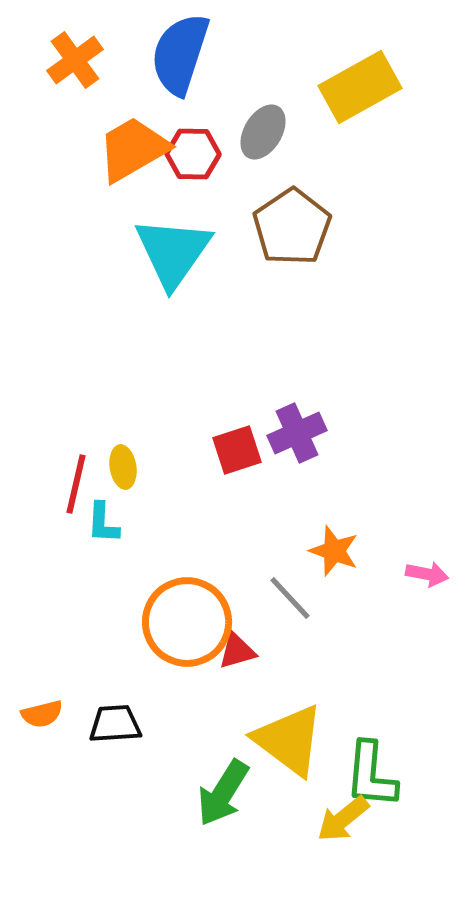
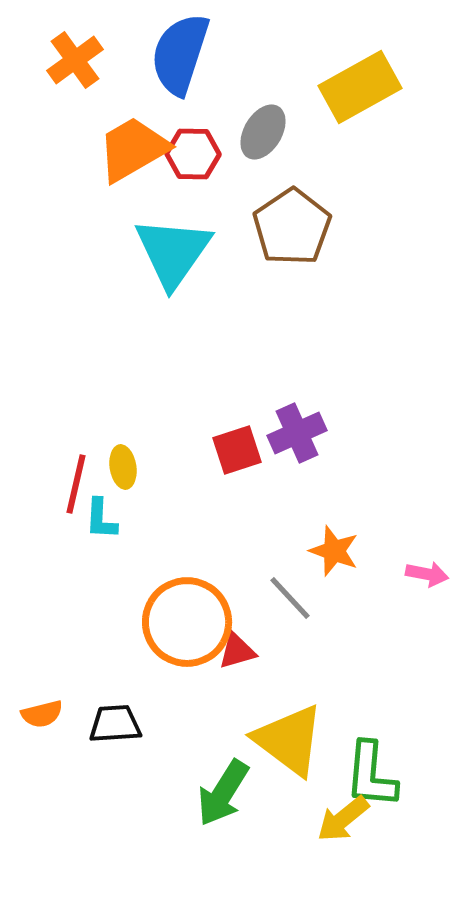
cyan L-shape: moved 2 px left, 4 px up
